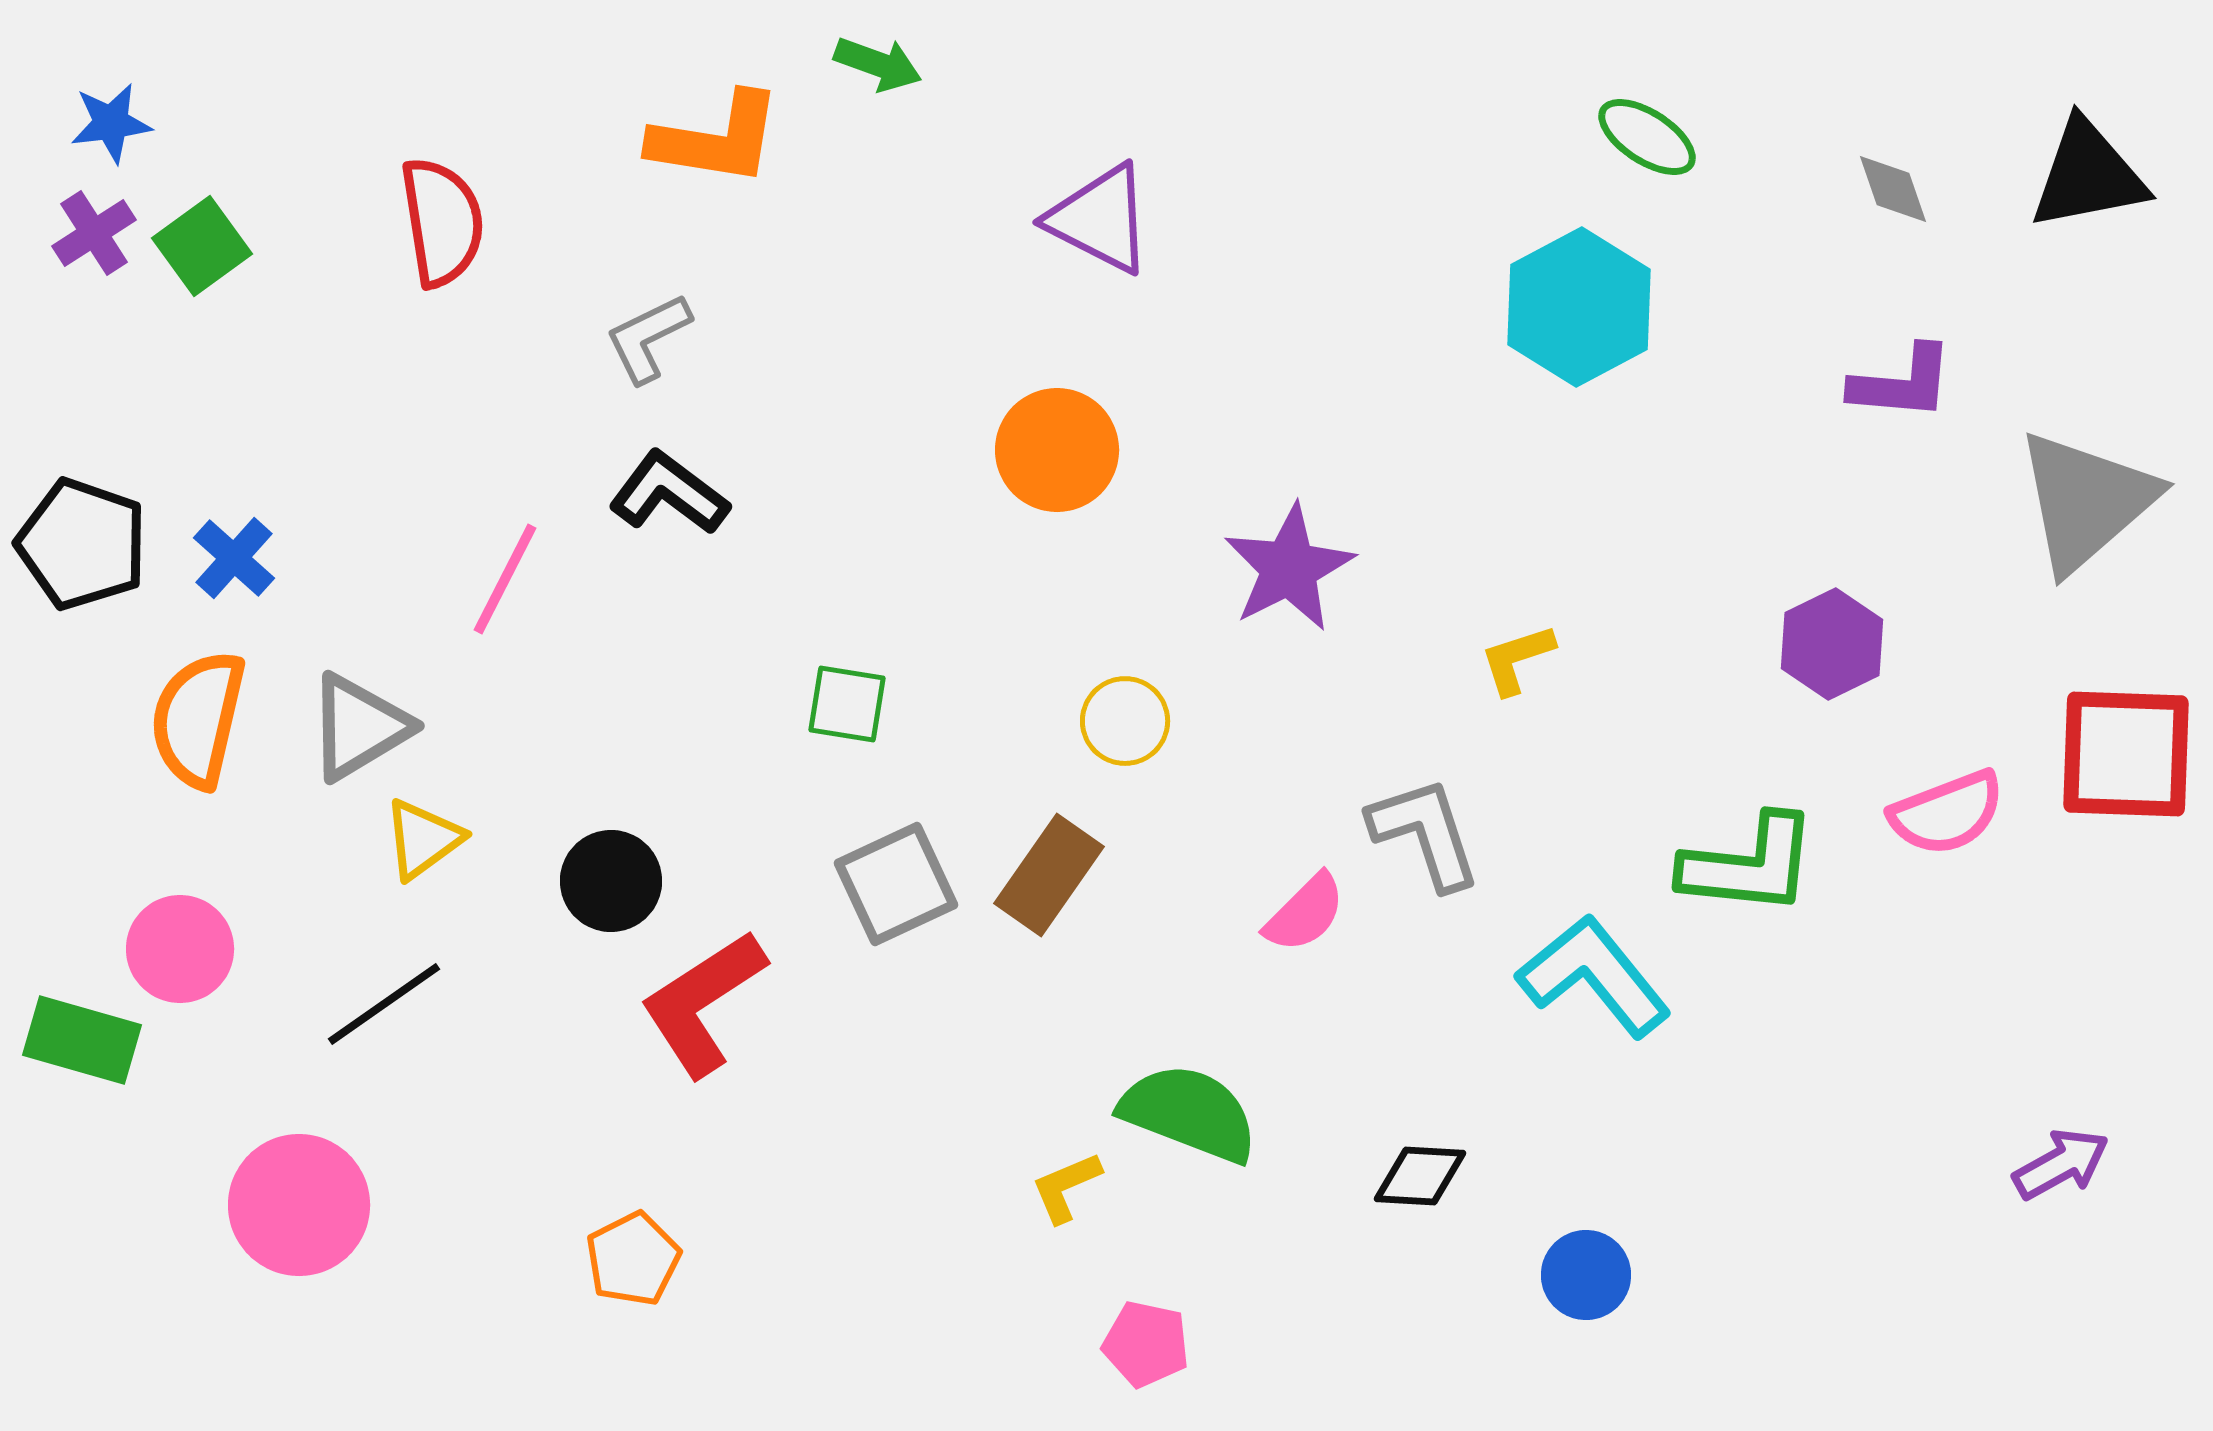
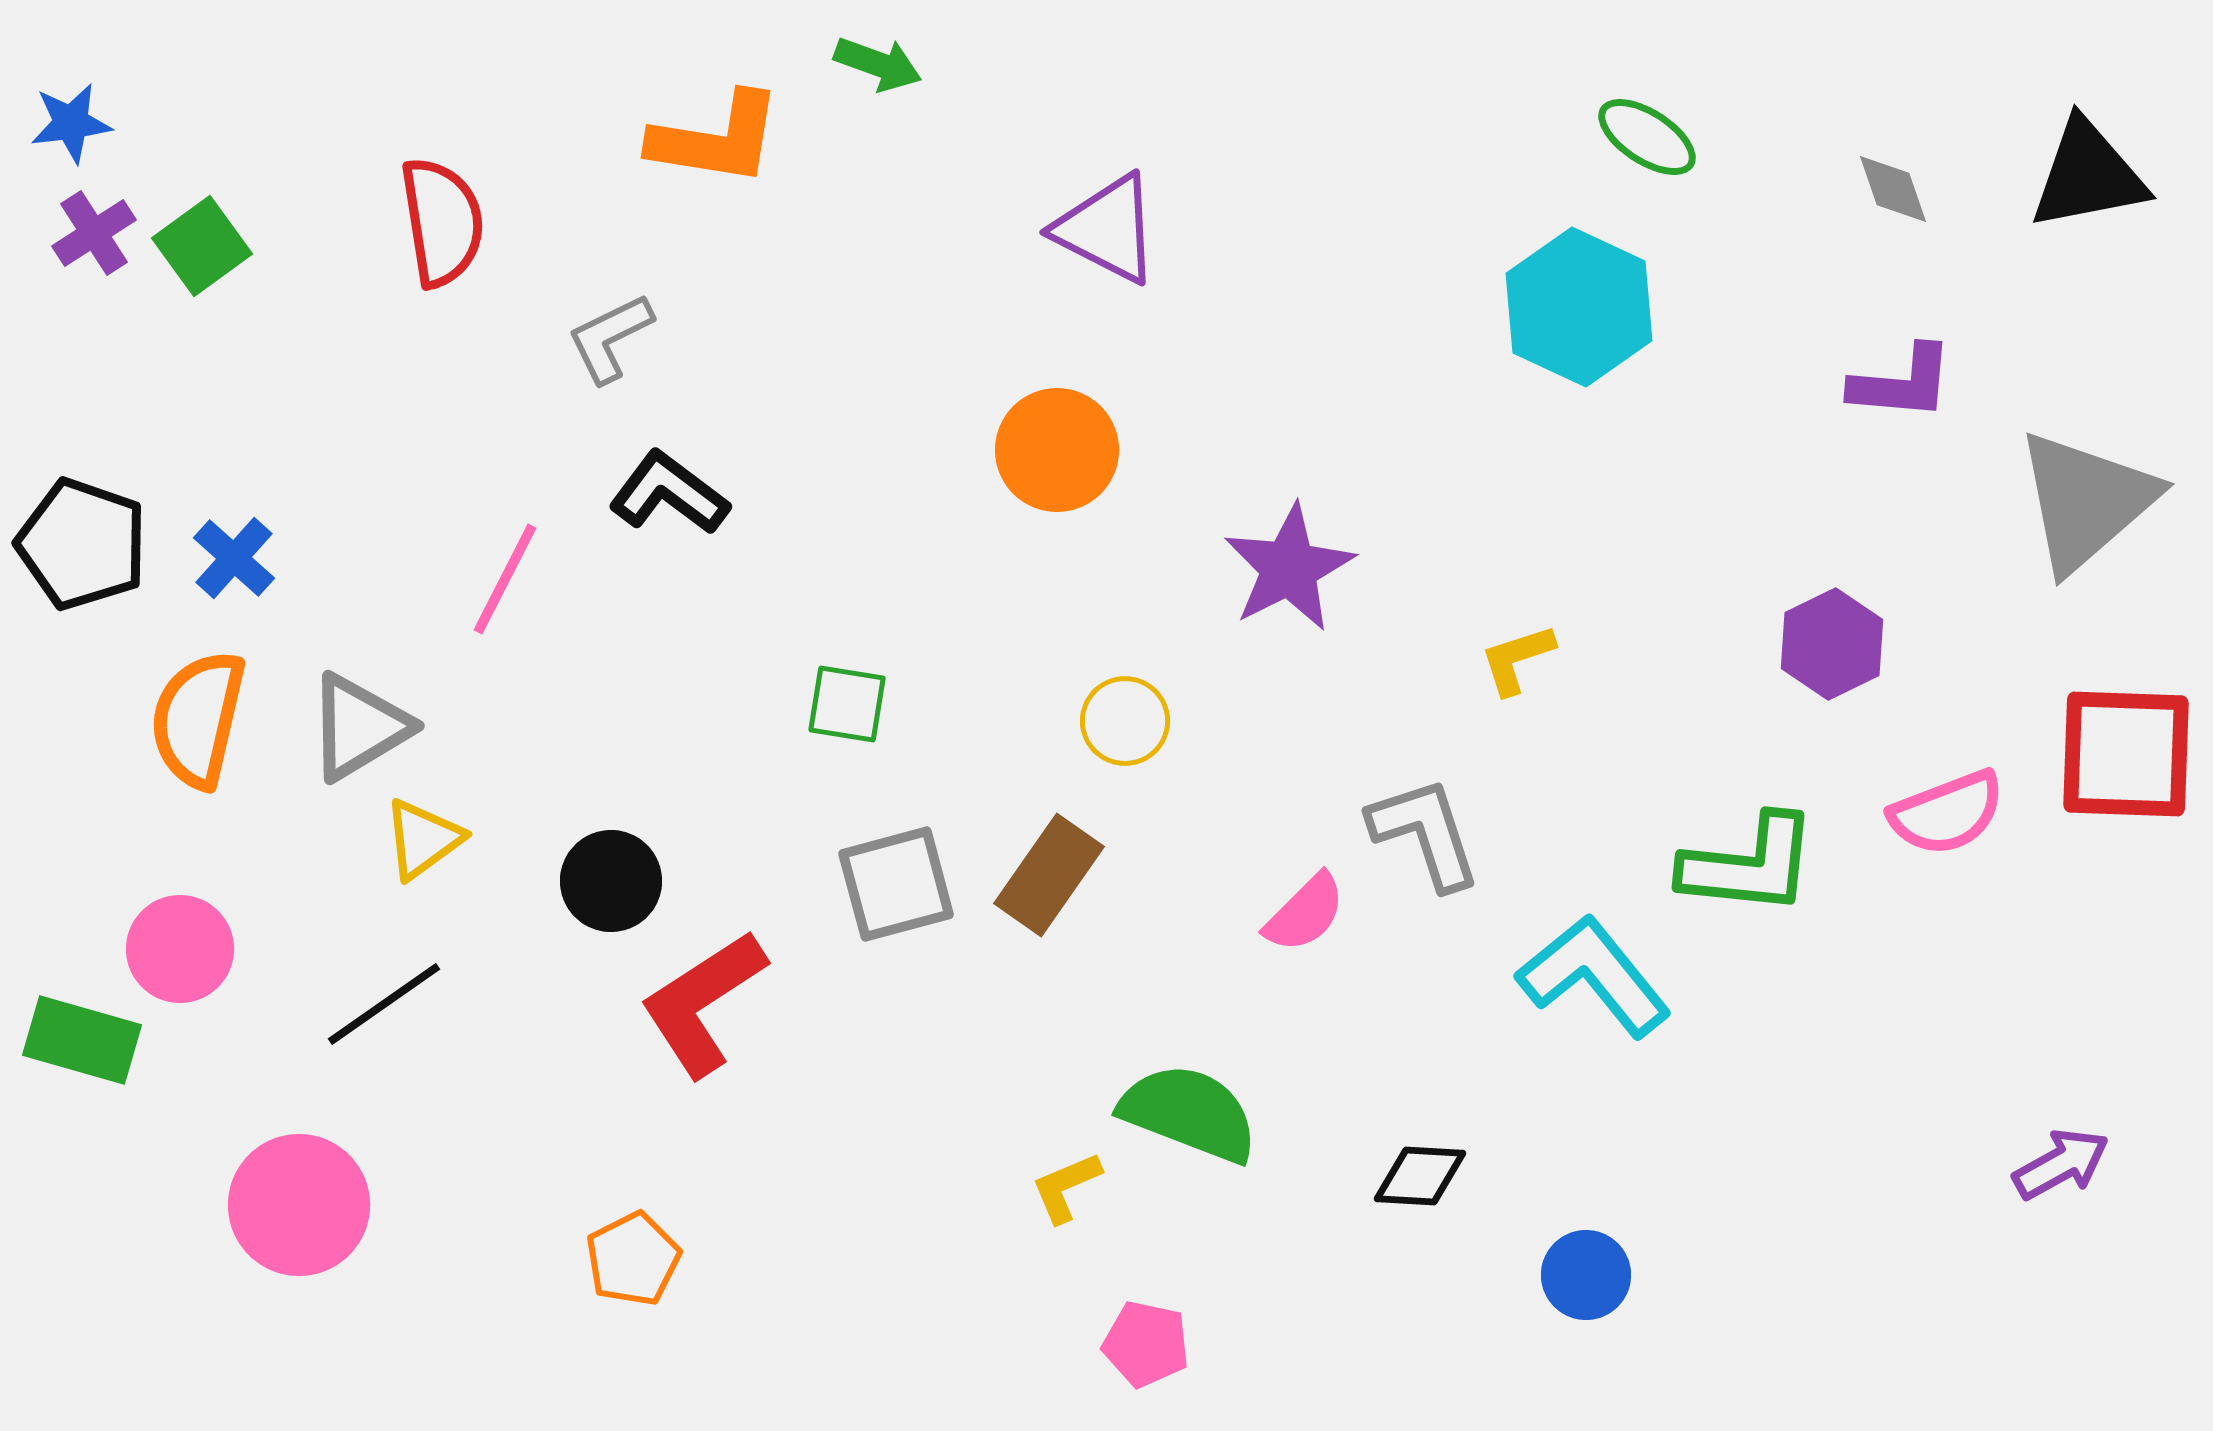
blue star at (111, 123): moved 40 px left
purple triangle at (1100, 219): moved 7 px right, 10 px down
cyan hexagon at (1579, 307): rotated 7 degrees counterclockwise
gray L-shape at (648, 338): moved 38 px left
gray square at (896, 884): rotated 10 degrees clockwise
